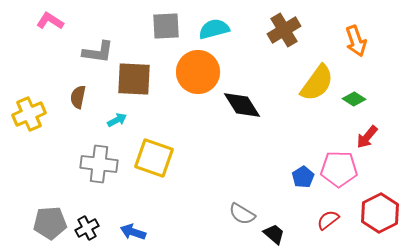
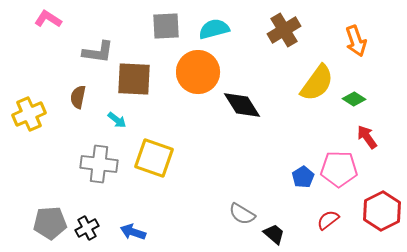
pink L-shape: moved 2 px left, 2 px up
cyan arrow: rotated 66 degrees clockwise
red arrow: rotated 105 degrees clockwise
red hexagon: moved 2 px right, 2 px up
